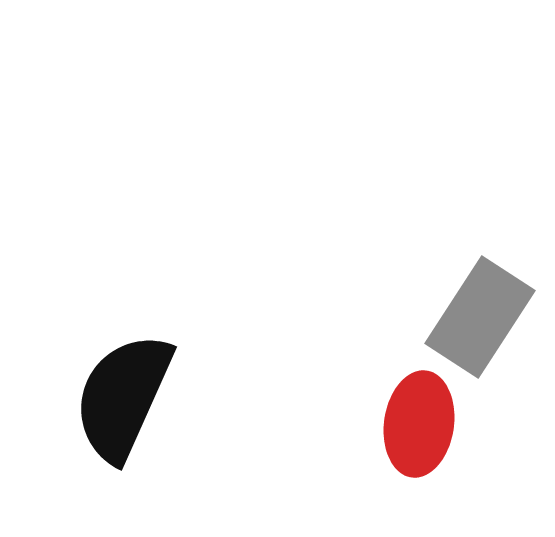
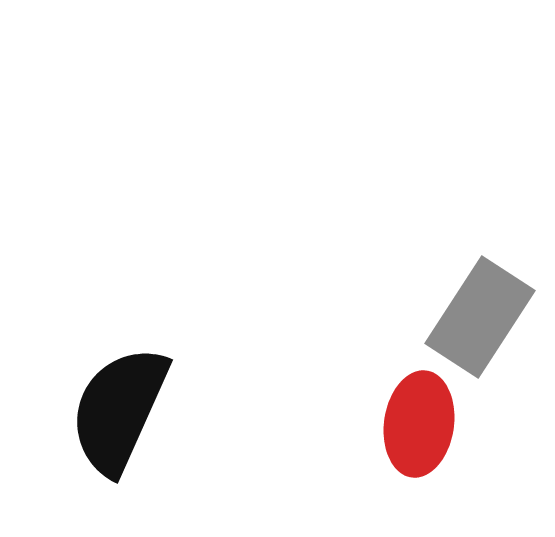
black semicircle: moved 4 px left, 13 px down
